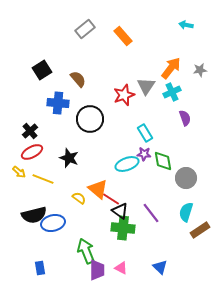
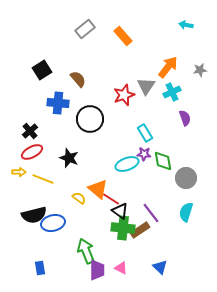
orange arrow: moved 3 px left, 1 px up
yellow arrow: rotated 40 degrees counterclockwise
brown rectangle: moved 60 px left
